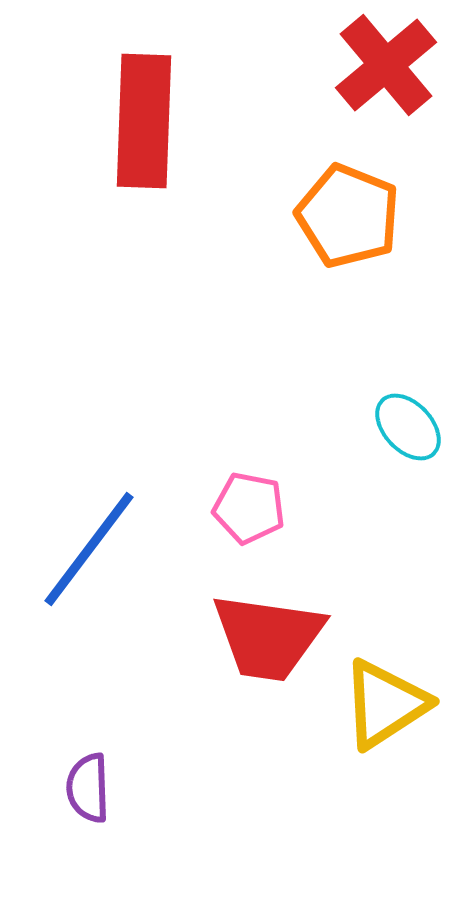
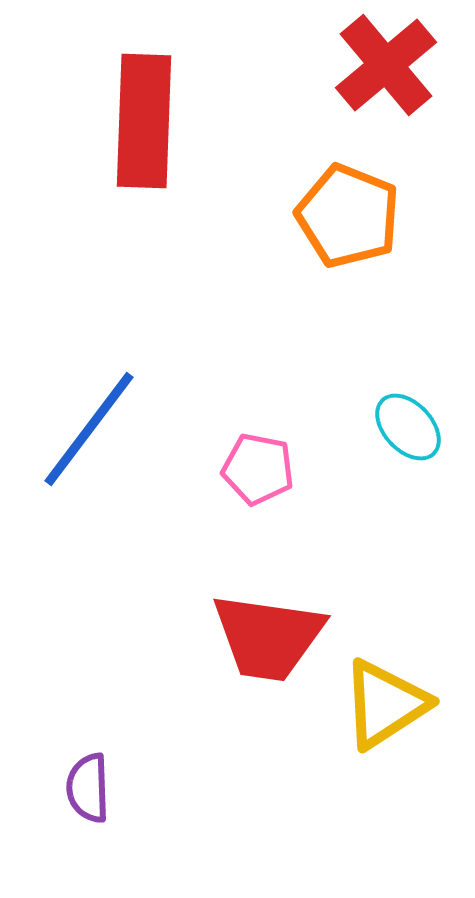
pink pentagon: moved 9 px right, 39 px up
blue line: moved 120 px up
